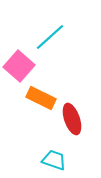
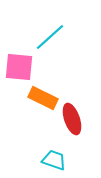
pink square: moved 1 px down; rotated 36 degrees counterclockwise
orange rectangle: moved 2 px right
